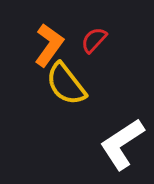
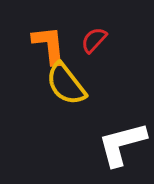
orange L-shape: rotated 42 degrees counterclockwise
white L-shape: rotated 18 degrees clockwise
